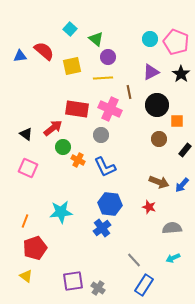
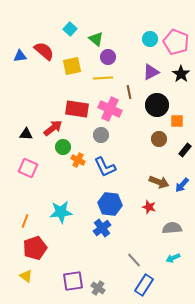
black triangle: rotated 32 degrees counterclockwise
